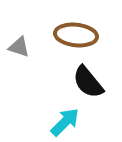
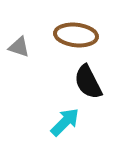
black semicircle: rotated 12 degrees clockwise
